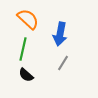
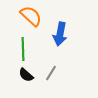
orange semicircle: moved 3 px right, 3 px up
green line: rotated 15 degrees counterclockwise
gray line: moved 12 px left, 10 px down
